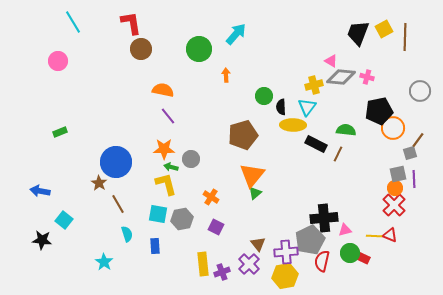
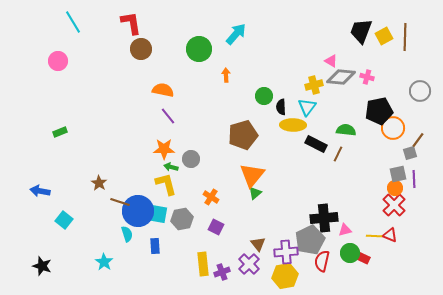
yellow square at (384, 29): moved 7 px down
black trapezoid at (358, 33): moved 3 px right, 2 px up
blue circle at (116, 162): moved 22 px right, 49 px down
brown line at (118, 204): moved 2 px right, 2 px up; rotated 42 degrees counterclockwise
black star at (42, 240): moved 26 px down; rotated 12 degrees clockwise
